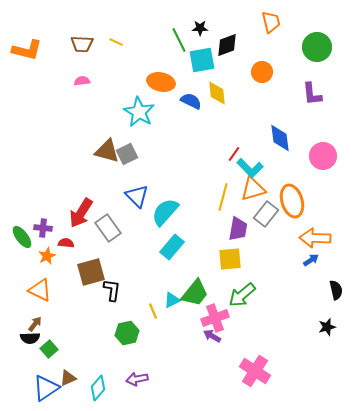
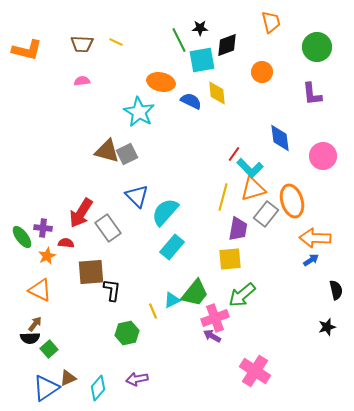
brown square at (91, 272): rotated 12 degrees clockwise
